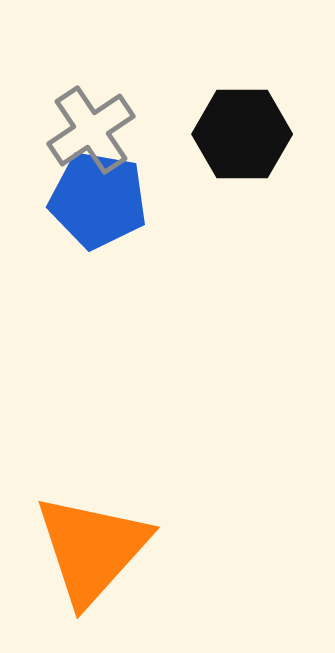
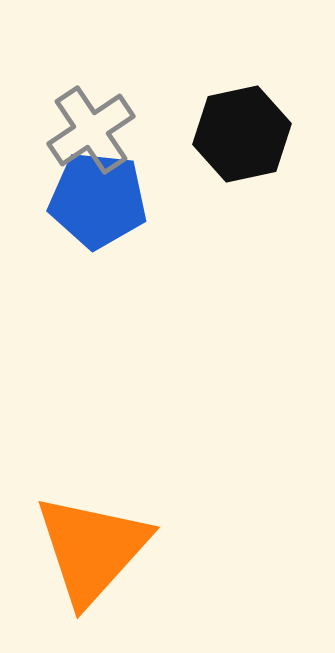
black hexagon: rotated 12 degrees counterclockwise
blue pentagon: rotated 4 degrees counterclockwise
